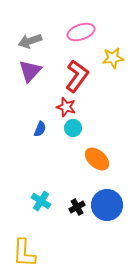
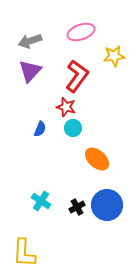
yellow star: moved 1 px right, 2 px up
